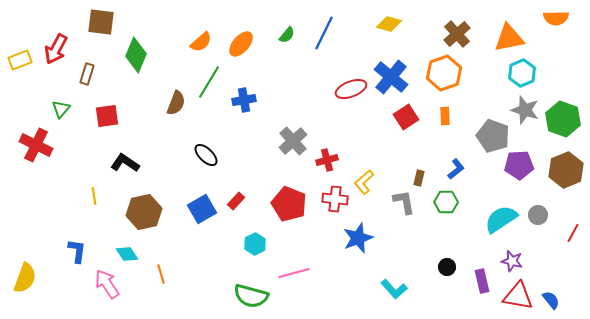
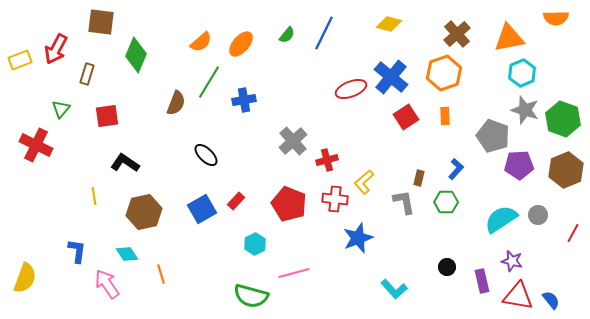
blue L-shape at (456, 169): rotated 10 degrees counterclockwise
